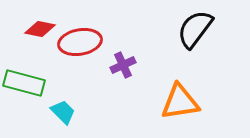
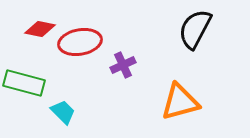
black semicircle: rotated 9 degrees counterclockwise
orange triangle: rotated 6 degrees counterclockwise
